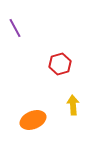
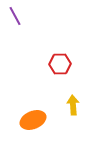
purple line: moved 12 px up
red hexagon: rotated 15 degrees clockwise
